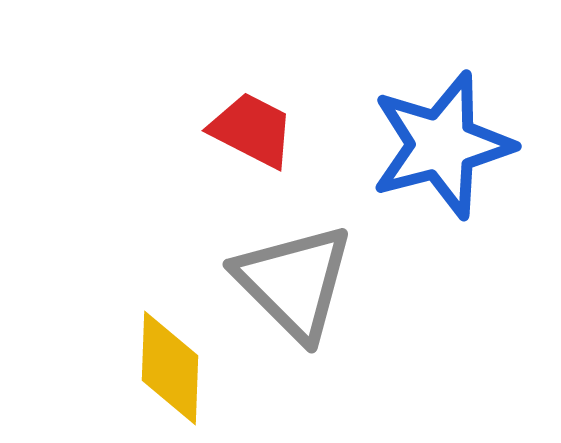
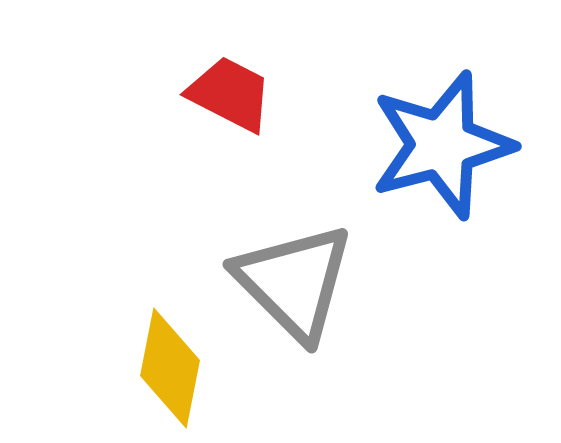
red trapezoid: moved 22 px left, 36 px up
yellow diamond: rotated 9 degrees clockwise
